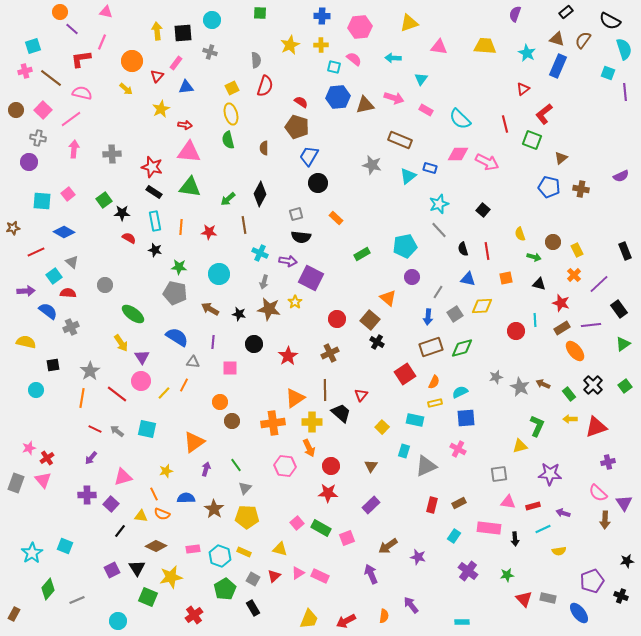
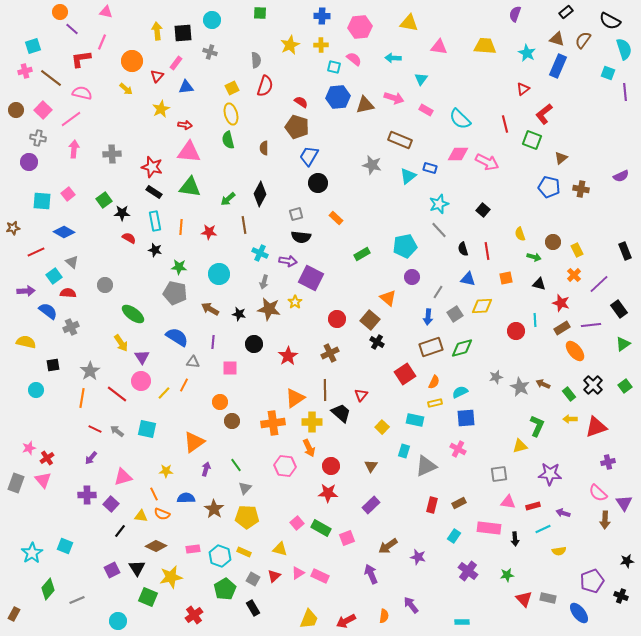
yellow triangle at (409, 23): rotated 30 degrees clockwise
yellow star at (166, 471): rotated 16 degrees clockwise
